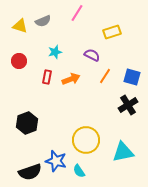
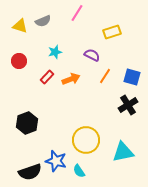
red rectangle: rotated 32 degrees clockwise
